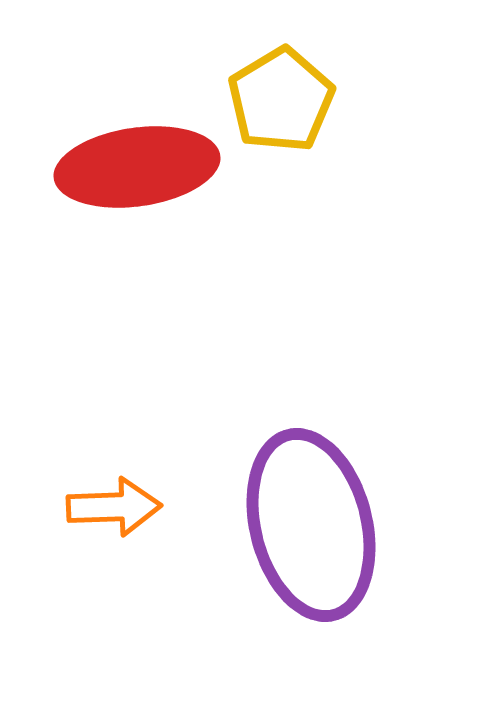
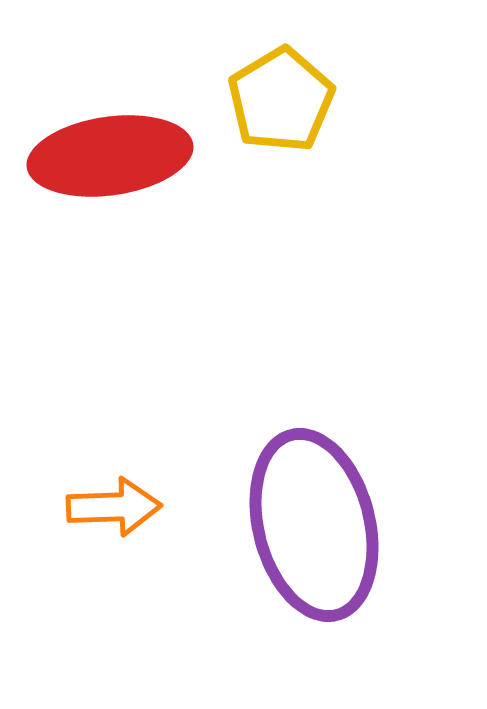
red ellipse: moved 27 px left, 11 px up
purple ellipse: moved 3 px right
